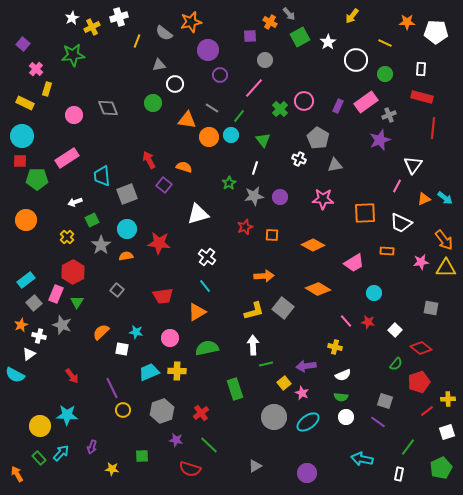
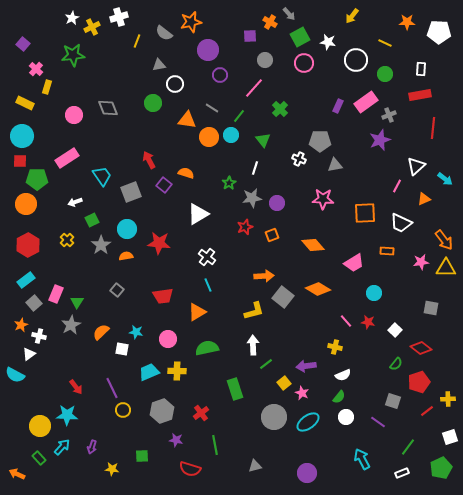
white pentagon at (436, 32): moved 3 px right
white star at (328, 42): rotated 28 degrees counterclockwise
yellow rectangle at (47, 89): moved 2 px up
red rectangle at (422, 97): moved 2 px left, 2 px up; rotated 25 degrees counterclockwise
pink circle at (304, 101): moved 38 px up
gray pentagon at (318, 138): moved 2 px right, 3 px down; rotated 30 degrees counterclockwise
white triangle at (413, 165): moved 3 px right, 1 px down; rotated 12 degrees clockwise
orange semicircle at (184, 167): moved 2 px right, 6 px down
cyan trapezoid at (102, 176): rotated 150 degrees clockwise
gray square at (127, 194): moved 4 px right, 2 px up
gray star at (254, 196): moved 2 px left, 2 px down
purple circle at (280, 197): moved 3 px left, 6 px down
cyan arrow at (445, 198): moved 19 px up
white triangle at (198, 214): rotated 15 degrees counterclockwise
orange circle at (26, 220): moved 16 px up
orange square at (272, 235): rotated 24 degrees counterclockwise
yellow cross at (67, 237): moved 3 px down
orange diamond at (313, 245): rotated 20 degrees clockwise
red hexagon at (73, 272): moved 45 px left, 27 px up
cyan line at (205, 286): moved 3 px right, 1 px up; rotated 16 degrees clockwise
gray square at (283, 308): moved 11 px up
gray star at (62, 325): moved 9 px right; rotated 24 degrees clockwise
pink circle at (170, 338): moved 2 px left, 1 px down
green line at (266, 364): rotated 24 degrees counterclockwise
red arrow at (72, 376): moved 4 px right, 11 px down
green semicircle at (341, 397): moved 2 px left; rotated 56 degrees counterclockwise
gray square at (385, 401): moved 8 px right
white square at (447, 432): moved 3 px right, 5 px down
green line at (209, 445): moved 6 px right; rotated 36 degrees clockwise
cyan arrow at (61, 453): moved 1 px right, 6 px up
cyan arrow at (362, 459): rotated 50 degrees clockwise
gray triangle at (255, 466): rotated 16 degrees clockwise
orange arrow at (17, 474): rotated 35 degrees counterclockwise
white rectangle at (399, 474): moved 3 px right, 1 px up; rotated 56 degrees clockwise
